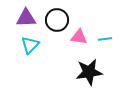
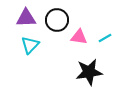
cyan line: moved 1 px up; rotated 24 degrees counterclockwise
